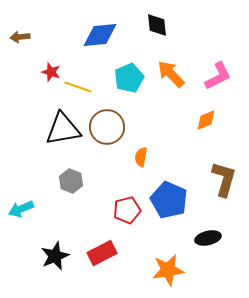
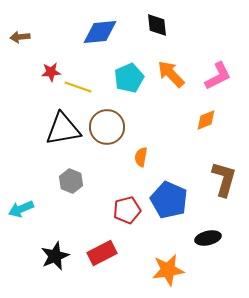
blue diamond: moved 3 px up
red star: rotated 24 degrees counterclockwise
